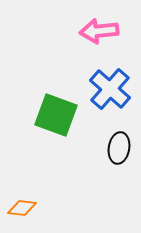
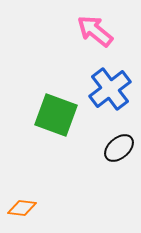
pink arrow: moved 4 px left; rotated 45 degrees clockwise
blue cross: rotated 12 degrees clockwise
black ellipse: rotated 40 degrees clockwise
